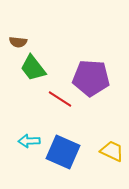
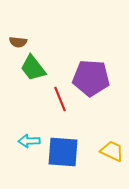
red line: rotated 35 degrees clockwise
blue square: rotated 20 degrees counterclockwise
